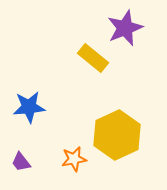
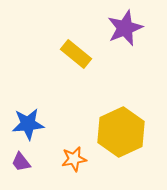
yellow rectangle: moved 17 px left, 4 px up
blue star: moved 1 px left, 17 px down
yellow hexagon: moved 4 px right, 3 px up
